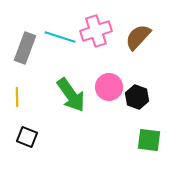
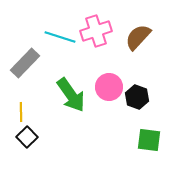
gray rectangle: moved 15 px down; rotated 24 degrees clockwise
yellow line: moved 4 px right, 15 px down
black square: rotated 25 degrees clockwise
